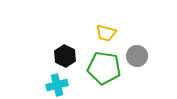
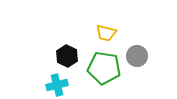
black hexagon: moved 2 px right
